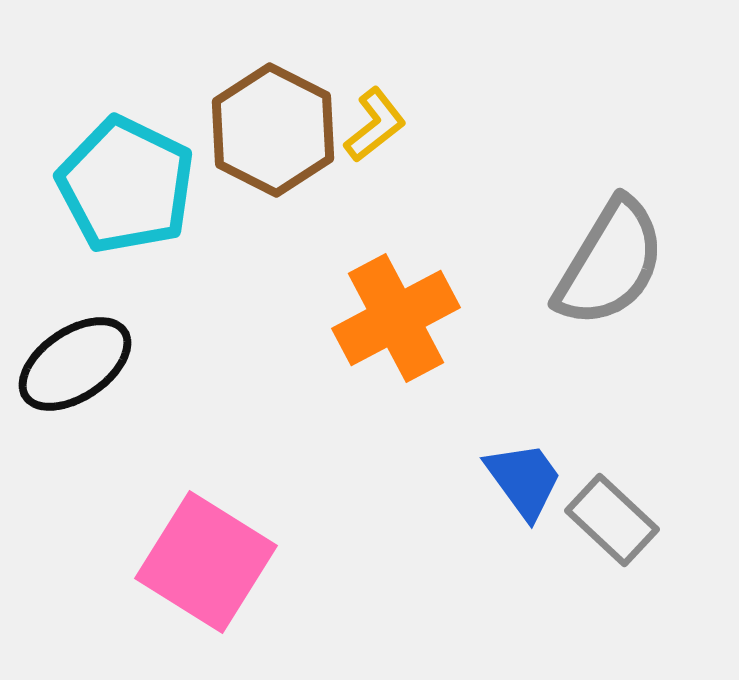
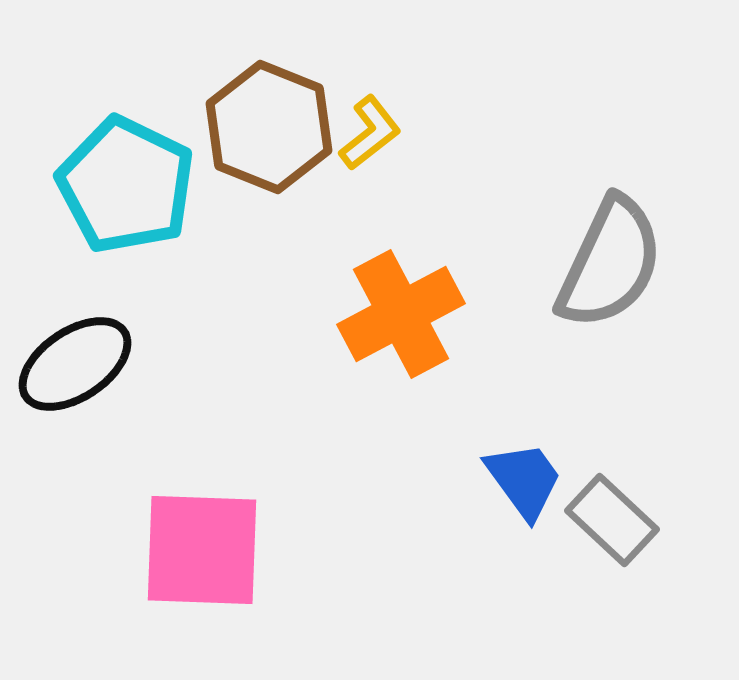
yellow L-shape: moved 5 px left, 8 px down
brown hexagon: moved 4 px left, 3 px up; rotated 5 degrees counterclockwise
gray semicircle: rotated 6 degrees counterclockwise
orange cross: moved 5 px right, 4 px up
pink square: moved 4 px left, 12 px up; rotated 30 degrees counterclockwise
